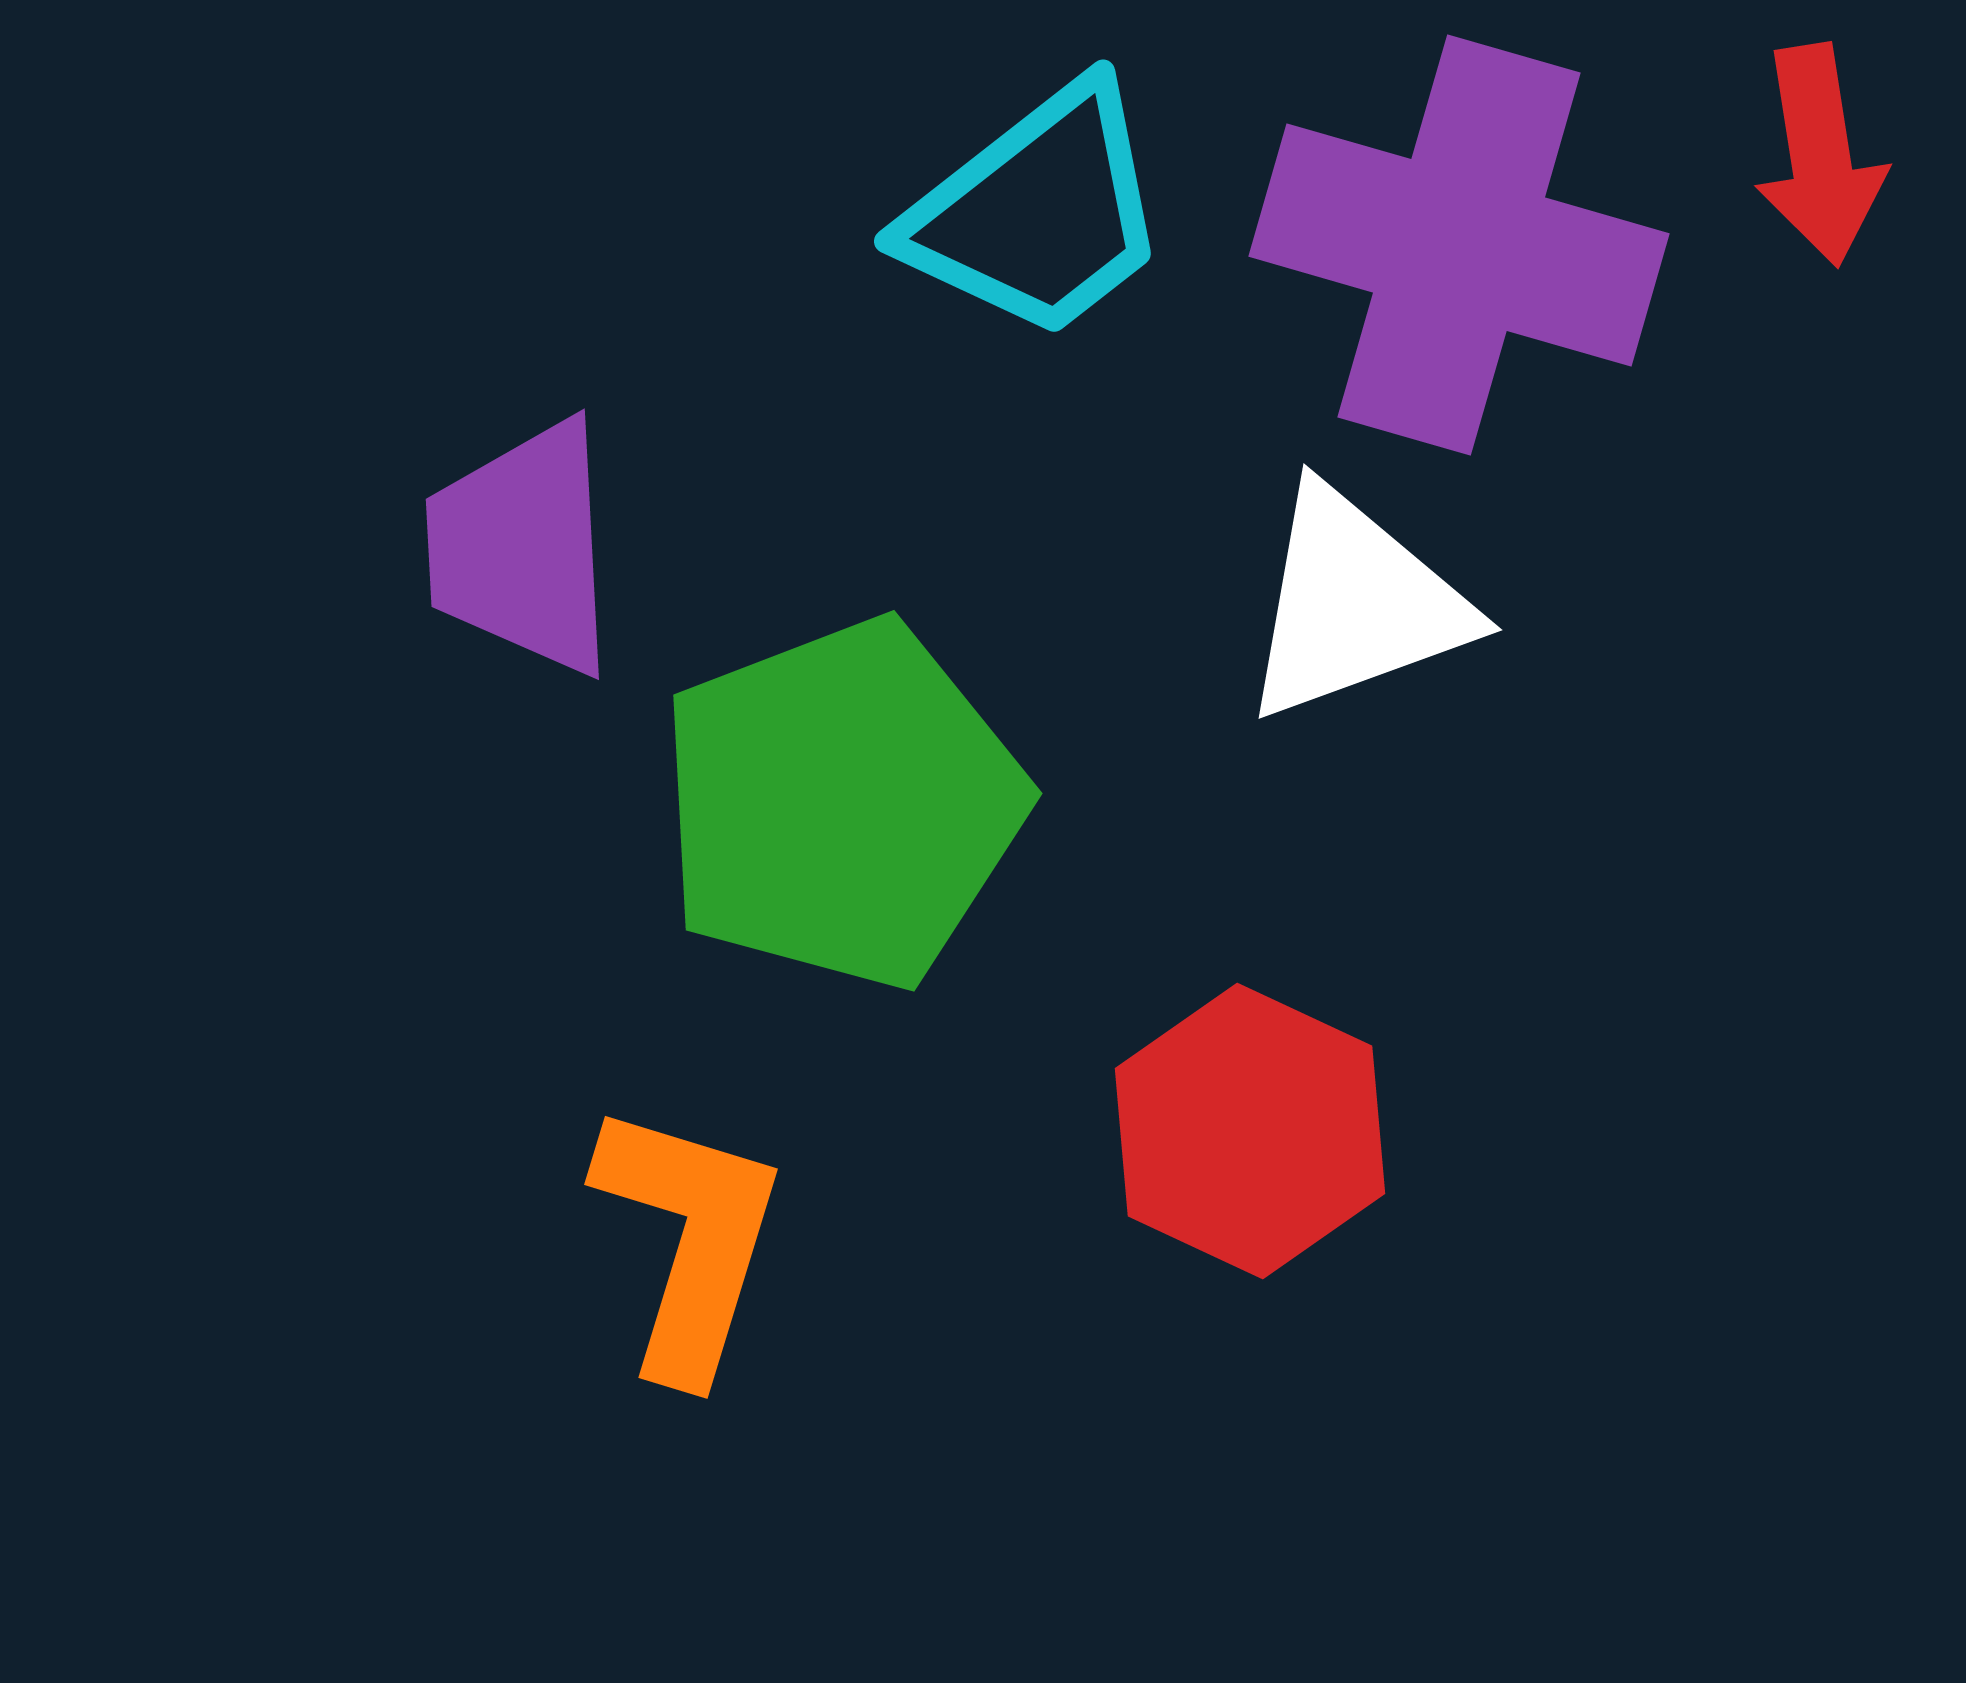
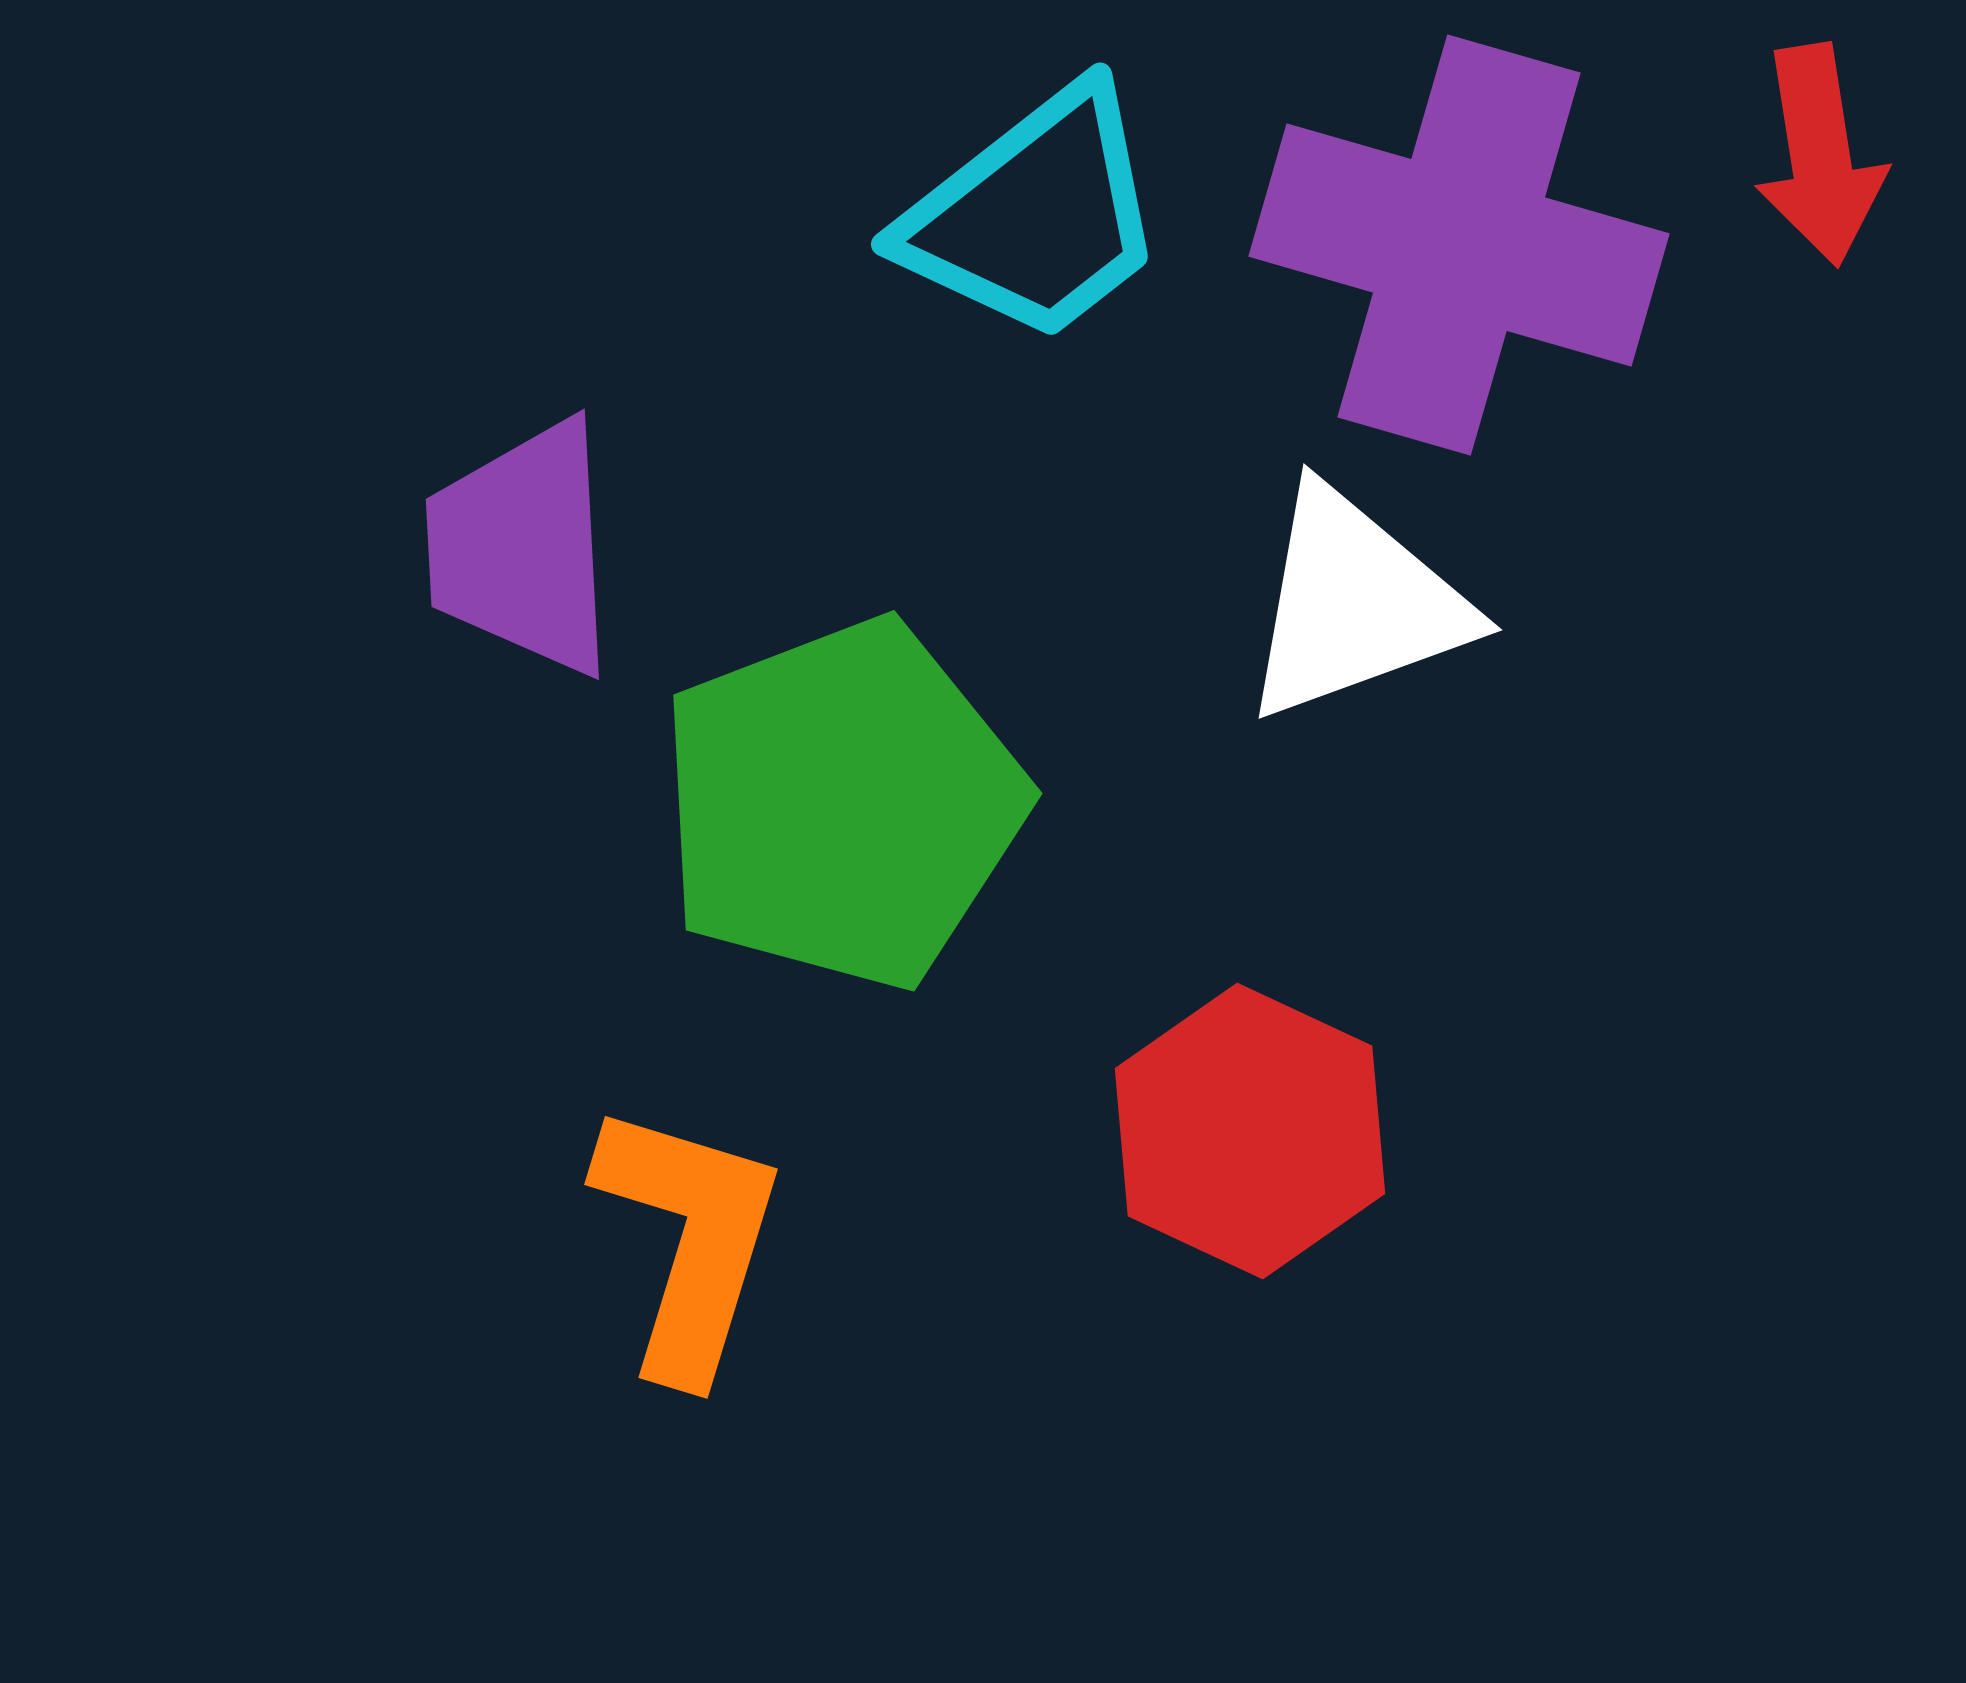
cyan trapezoid: moved 3 px left, 3 px down
